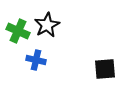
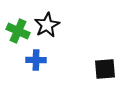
blue cross: rotated 12 degrees counterclockwise
